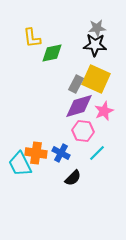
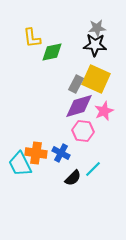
green diamond: moved 1 px up
cyan line: moved 4 px left, 16 px down
